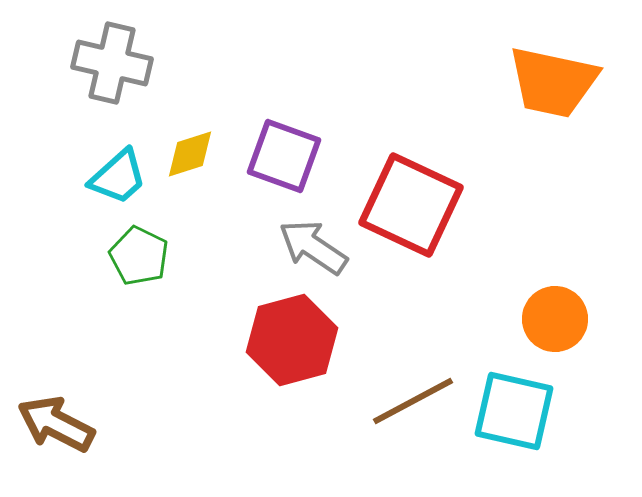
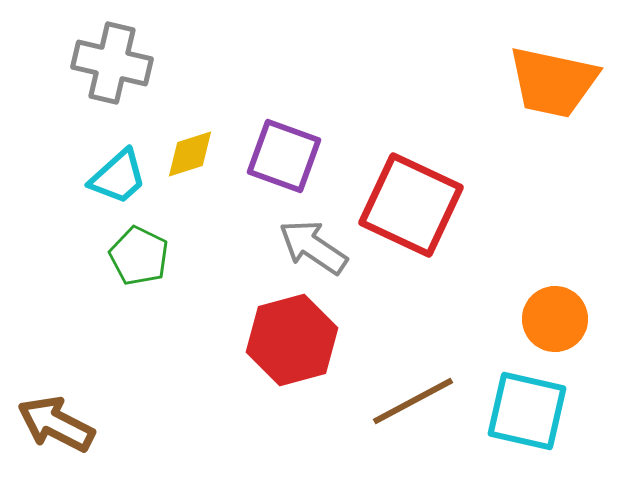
cyan square: moved 13 px right
